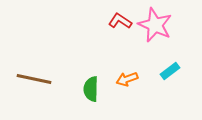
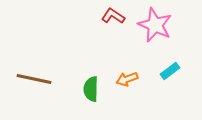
red L-shape: moved 7 px left, 5 px up
